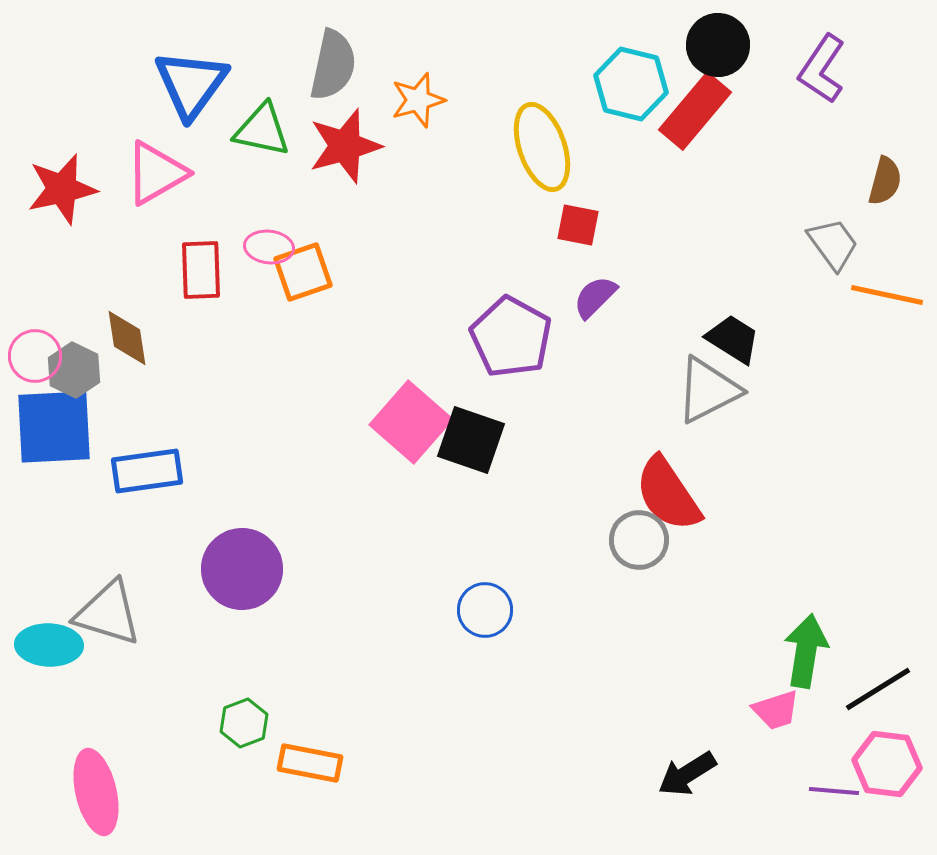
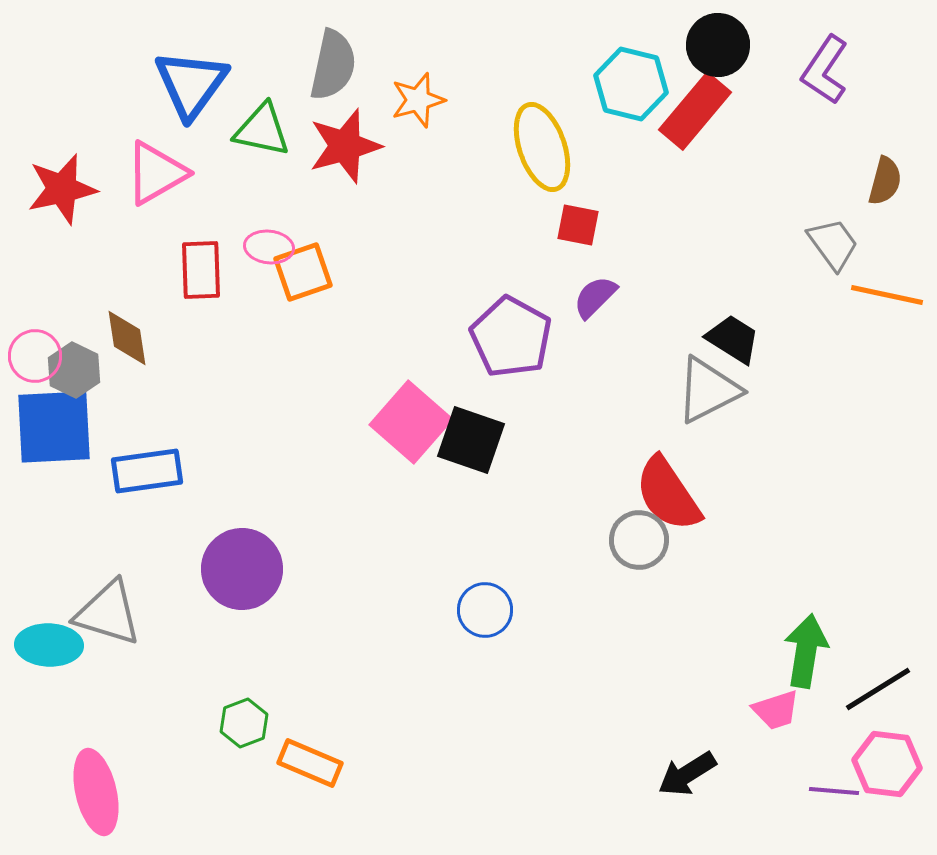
purple L-shape at (822, 69): moved 3 px right, 1 px down
orange rectangle at (310, 763): rotated 12 degrees clockwise
